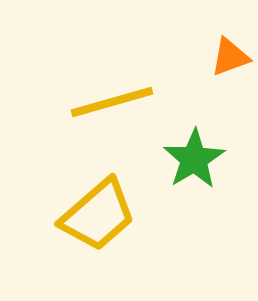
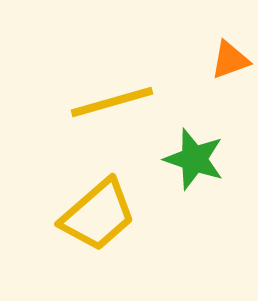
orange triangle: moved 3 px down
green star: rotated 22 degrees counterclockwise
